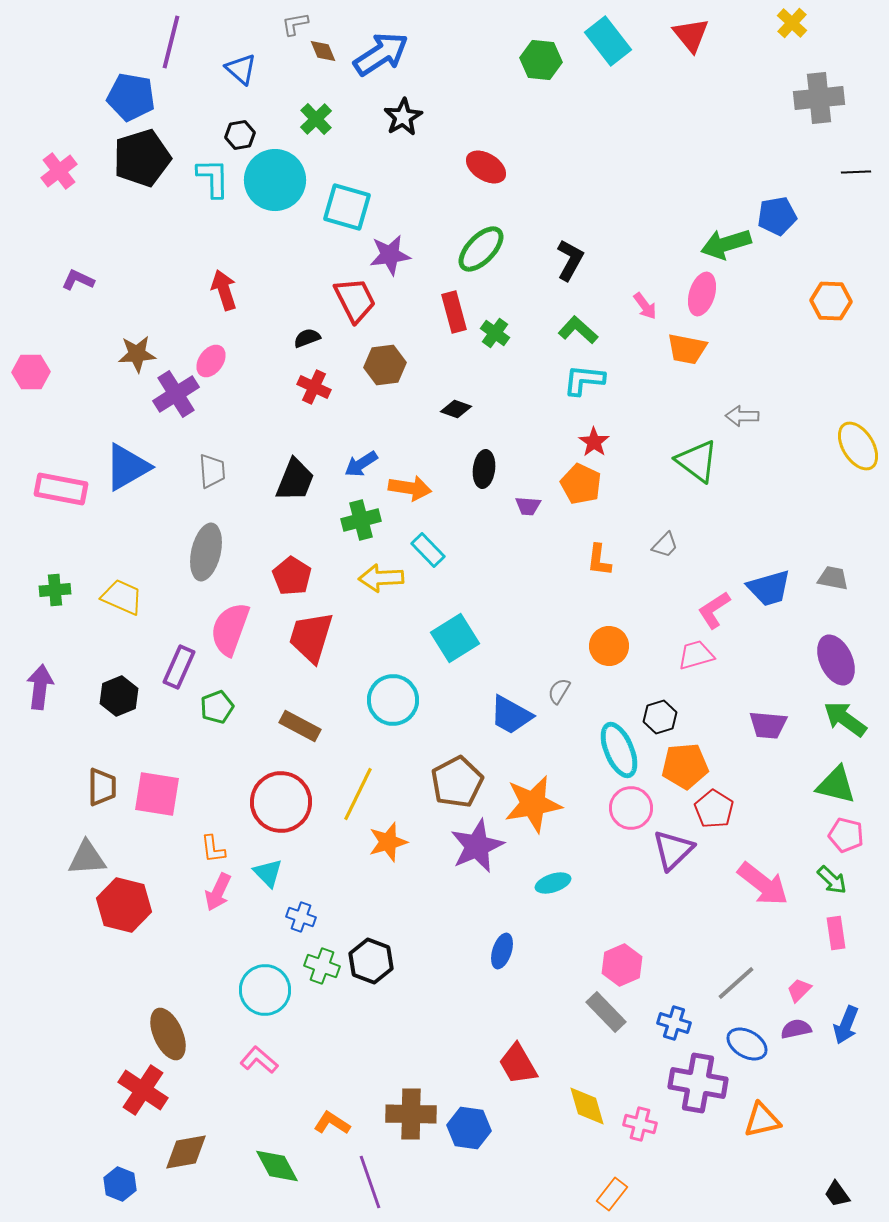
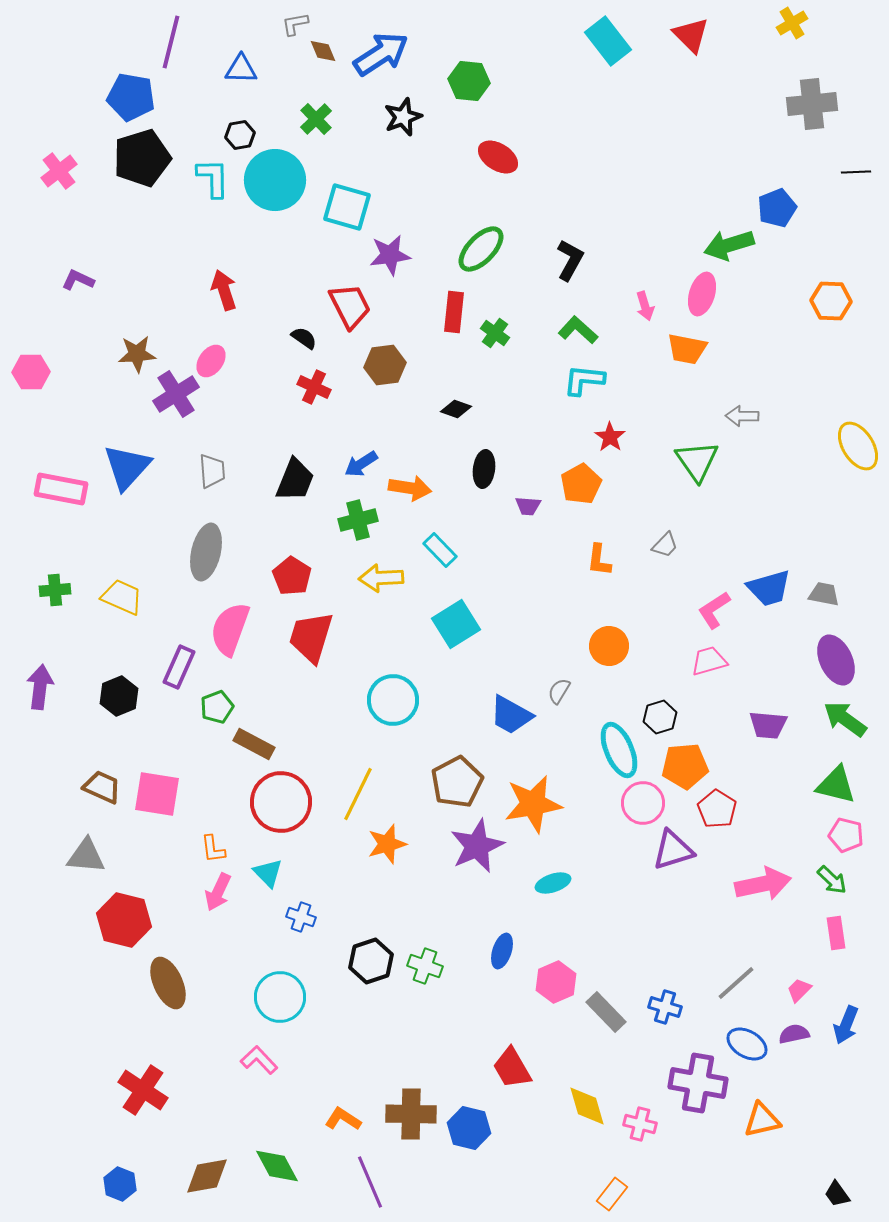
yellow cross at (792, 23): rotated 16 degrees clockwise
red triangle at (691, 35): rotated 6 degrees counterclockwise
green hexagon at (541, 60): moved 72 px left, 21 px down
blue triangle at (241, 69): rotated 40 degrees counterclockwise
gray cross at (819, 98): moved 7 px left, 6 px down
black star at (403, 117): rotated 9 degrees clockwise
red ellipse at (486, 167): moved 12 px right, 10 px up
blue pentagon at (777, 216): moved 8 px up; rotated 12 degrees counterclockwise
green arrow at (726, 244): moved 3 px right, 1 px down
red trapezoid at (355, 300): moved 5 px left, 6 px down
pink arrow at (645, 306): rotated 20 degrees clockwise
red rectangle at (454, 312): rotated 21 degrees clockwise
black semicircle at (307, 338): moved 3 px left; rotated 56 degrees clockwise
red star at (594, 442): moved 16 px right, 5 px up
green triangle at (697, 461): rotated 18 degrees clockwise
blue triangle at (127, 467): rotated 18 degrees counterclockwise
orange pentagon at (581, 484): rotated 18 degrees clockwise
green cross at (361, 520): moved 3 px left
cyan rectangle at (428, 550): moved 12 px right
gray trapezoid at (833, 578): moved 9 px left, 16 px down
cyan square at (455, 638): moved 1 px right, 14 px up
pink trapezoid at (696, 655): moved 13 px right, 6 px down
brown rectangle at (300, 726): moved 46 px left, 18 px down
brown trapezoid at (102, 787): rotated 66 degrees counterclockwise
pink circle at (631, 808): moved 12 px right, 5 px up
red pentagon at (714, 809): moved 3 px right
orange star at (388, 842): moved 1 px left, 2 px down
purple triangle at (673, 850): rotated 27 degrees clockwise
gray triangle at (87, 858): moved 1 px left, 2 px up; rotated 9 degrees clockwise
pink arrow at (763, 884): rotated 50 degrees counterclockwise
red hexagon at (124, 905): moved 15 px down
black hexagon at (371, 961): rotated 21 degrees clockwise
pink hexagon at (622, 965): moved 66 px left, 17 px down
green cross at (322, 966): moved 103 px right
cyan circle at (265, 990): moved 15 px right, 7 px down
blue cross at (674, 1023): moved 9 px left, 16 px up
purple semicircle at (796, 1029): moved 2 px left, 5 px down
brown ellipse at (168, 1034): moved 51 px up
pink L-shape at (259, 1060): rotated 6 degrees clockwise
red trapezoid at (518, 1064): moved 6 px left, 4 px down
orange L-shape at (332, 1123): moved 11 px right, 4 px up
blue hexagon at (469, 1128): rotated 6 degrees clockwise
brown diamond at (186, 1152): moved 21 px right, 24 px down
purple line at (370, 1182): rotated 4 degrees counterclockwise
